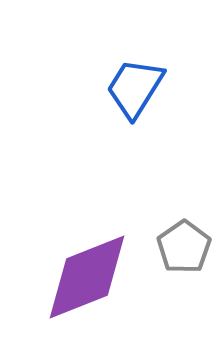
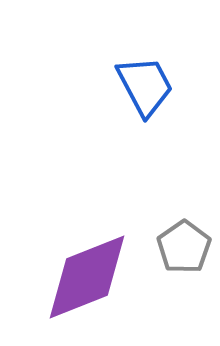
blue trapezoid: moved 10 px right, 2 px up; rotated 120 degrees clockwise
